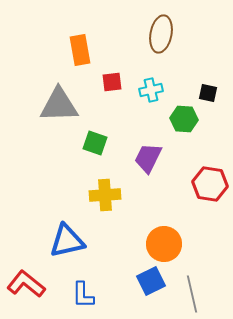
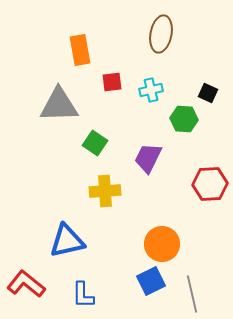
black square: rotated 12 degrees clockwise
green square: rotated 15 degrees clockwise
red hexagon: rotated 12 degrees counterclockwise
yellow cross: moved 4 px up
orange circle: moved 2 px left
